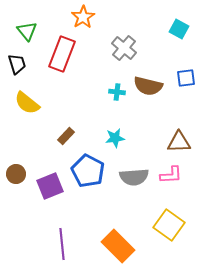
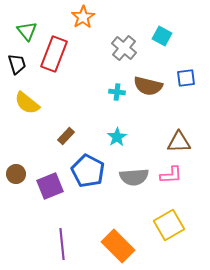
cyan square: moved 17 px left, 7 px down
red rectangle: moved 8 px left
cyan star: moved 2 px right, 1 px up; rotated 24 degrees counterclockwise
yellow square: rotated 24 degrees clockwise
